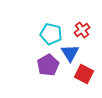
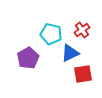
blue triangle: rotated 36 degrees clockwise
purple pentagon: moved 20 px left, 7 px up
red square: moved 1 px left; rotated 36 degrees counterclockwise
